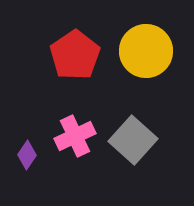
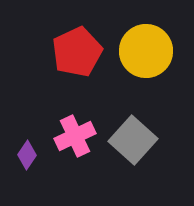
red pentagon: moved 2 px right, 3 px up; rotated 9 degrees clockwise
